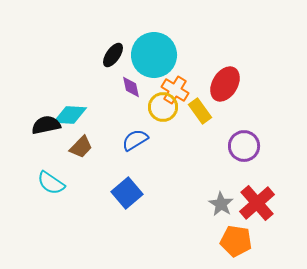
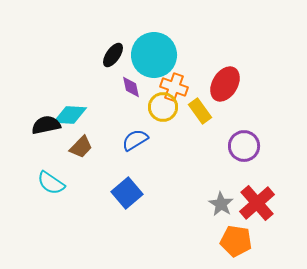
orange cross: moved 1 px left, 3 px up; rotated 12 degrees counterclockwise
